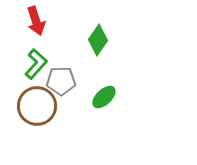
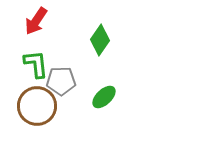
red arrow: rotated 52 degrees clockwise
green diamond: moved 2 px right
green L-shape: rotated 48 degrees counterclockwise
